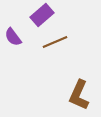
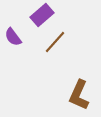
brown line: rotated 25 degrees counterclockwise
